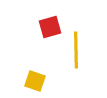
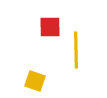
red square: rotated 15 degrees clockwise
